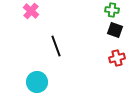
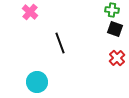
pink cross: moved 1 px left, 1 px down
black square: moved 1 px up
black line: moved 4 px right, 3 px up
red cross: rotated 28 degrees counterclockwise
